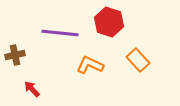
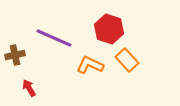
red hexagon: moved 7 px down
purple line: moved 6 px left, 5 px down; rotated 18 degrees clockwise
orange rectangle: moved 11 px left
red arrow: moved 3 px left, 1 px up; rotated 12 degrees clockwise
